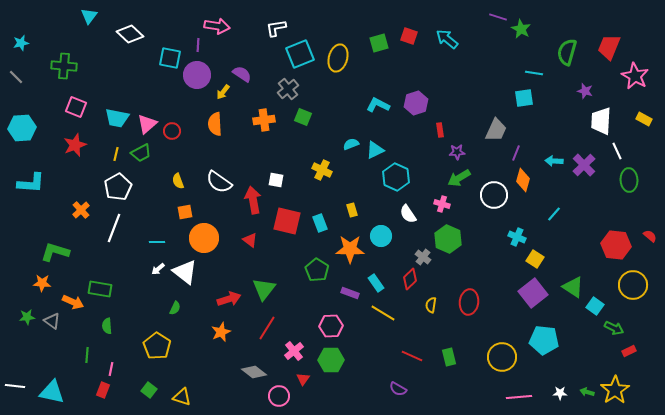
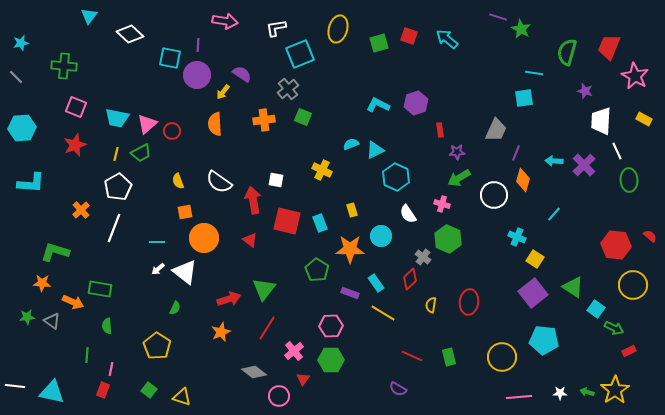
pink arrow at (217, 26): moved 8 px right, 5 px up
yellow ellipse at (338, 58): moved 29 px up
cyan square at (595, 306): moved 1 px right, 3 px down
